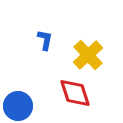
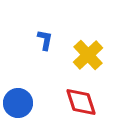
red diamond: moved 6 px right, 9 px down
blue circle: moved 3 px up
